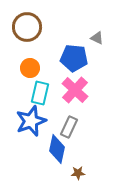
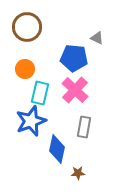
orange circle: moved 5 px left, 1 px down
gray rectangle: moved 15 px right; rotated 15 degrees counterclockwise
